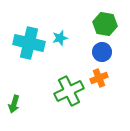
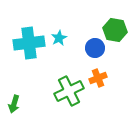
green hexagon: moved 10 px right, 6 px down
cyan star: moved 1 px left; rotated 14 degrees counterclockwise
cyan cross: rotated 20 degrees counterclockwise
blue circle: moved 7 px left, 4 px up
orange cross: moved 1 px left
